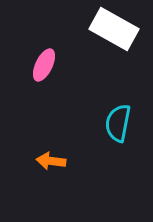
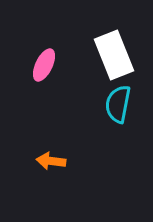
white rectangle: moved 26 px down; rotated 39 degrees clockwise
cyan semicircle: moved 19 px up
